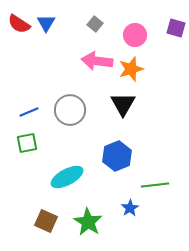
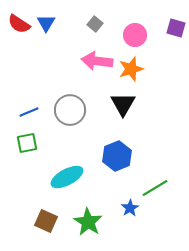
green line: moved 3 px down; rotated 24 degrees counterclockwise
